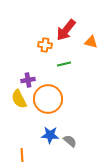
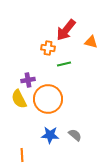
orange cross: moved 3 px right, 3 px down
gray semicircle: moved 5 px right, 6 px up
